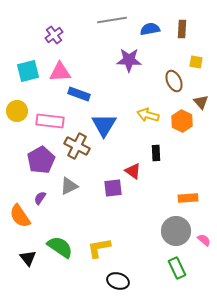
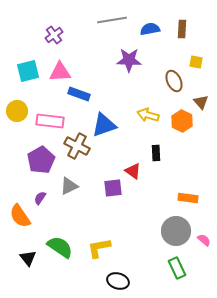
blue triangle: rotated 40 degrees clockwise
orange rectangle: rotated 12 degrees clockwise
